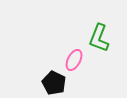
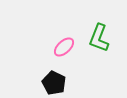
pink ellipse: moved 10 px left, 13 px up; rotated 20 degrees clockwise
